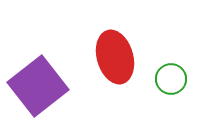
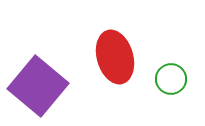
purple square: rotated 12 degrees counterclockwise
